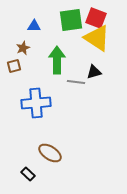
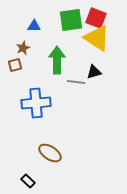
brown square: moved 1 px right, 1 px up
black rectangle: moved 7 px down
